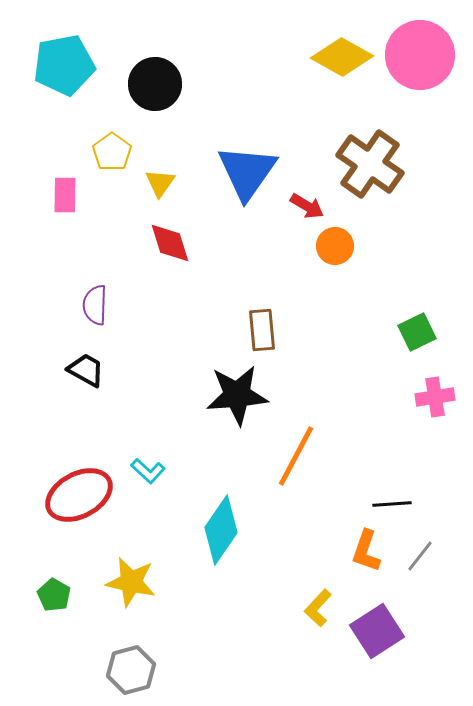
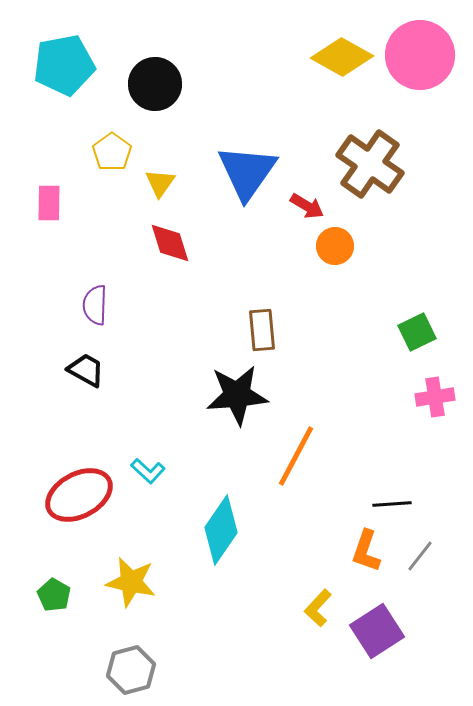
pink rectangle: moved 16 px left, 8 px down
